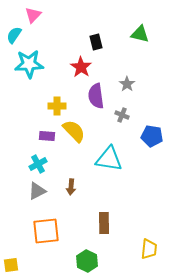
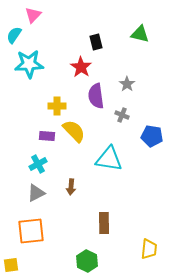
gray triangle: moved 1 px left, 2 px down
orange square: moved 15 px left
